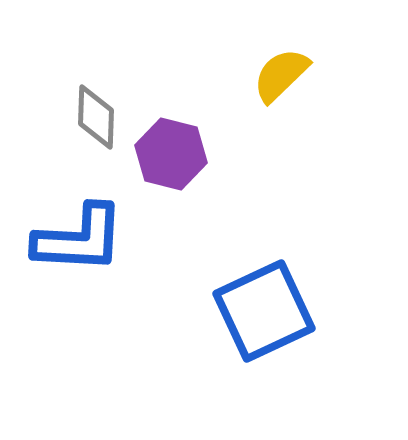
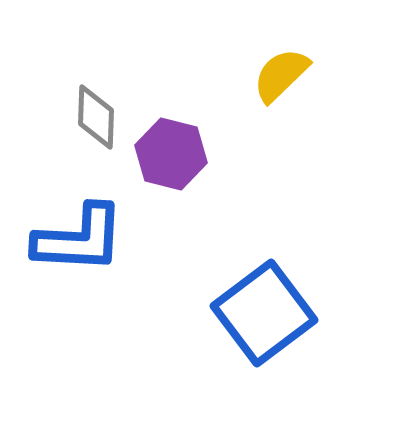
blue square: moved 2 px down; rotated 12 degrees counterclockwise
